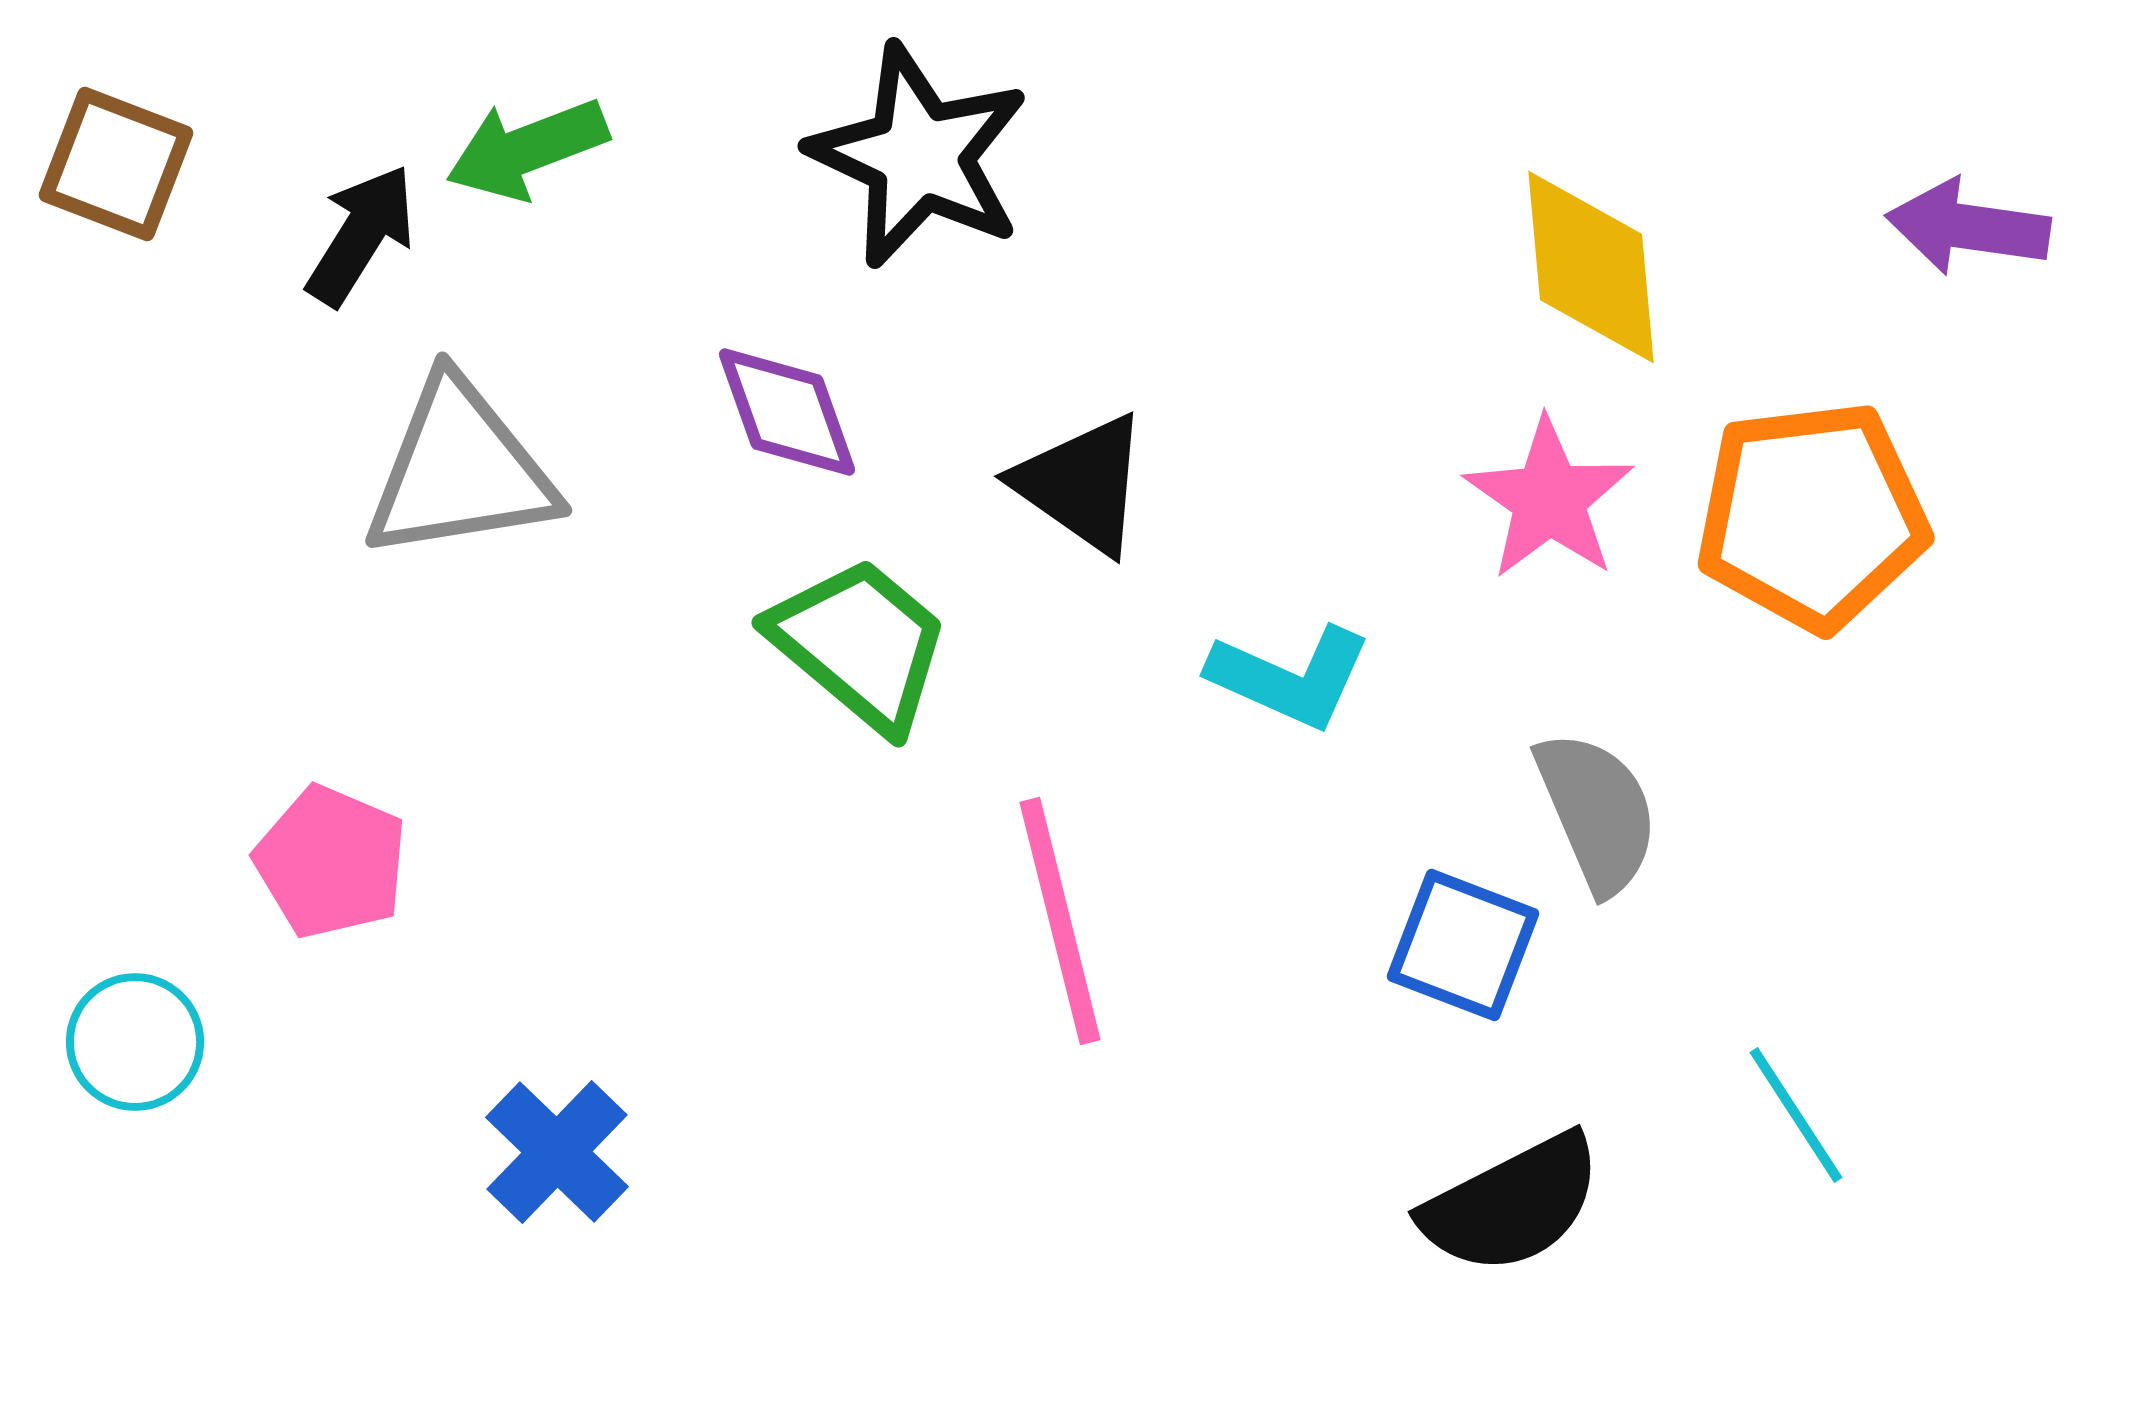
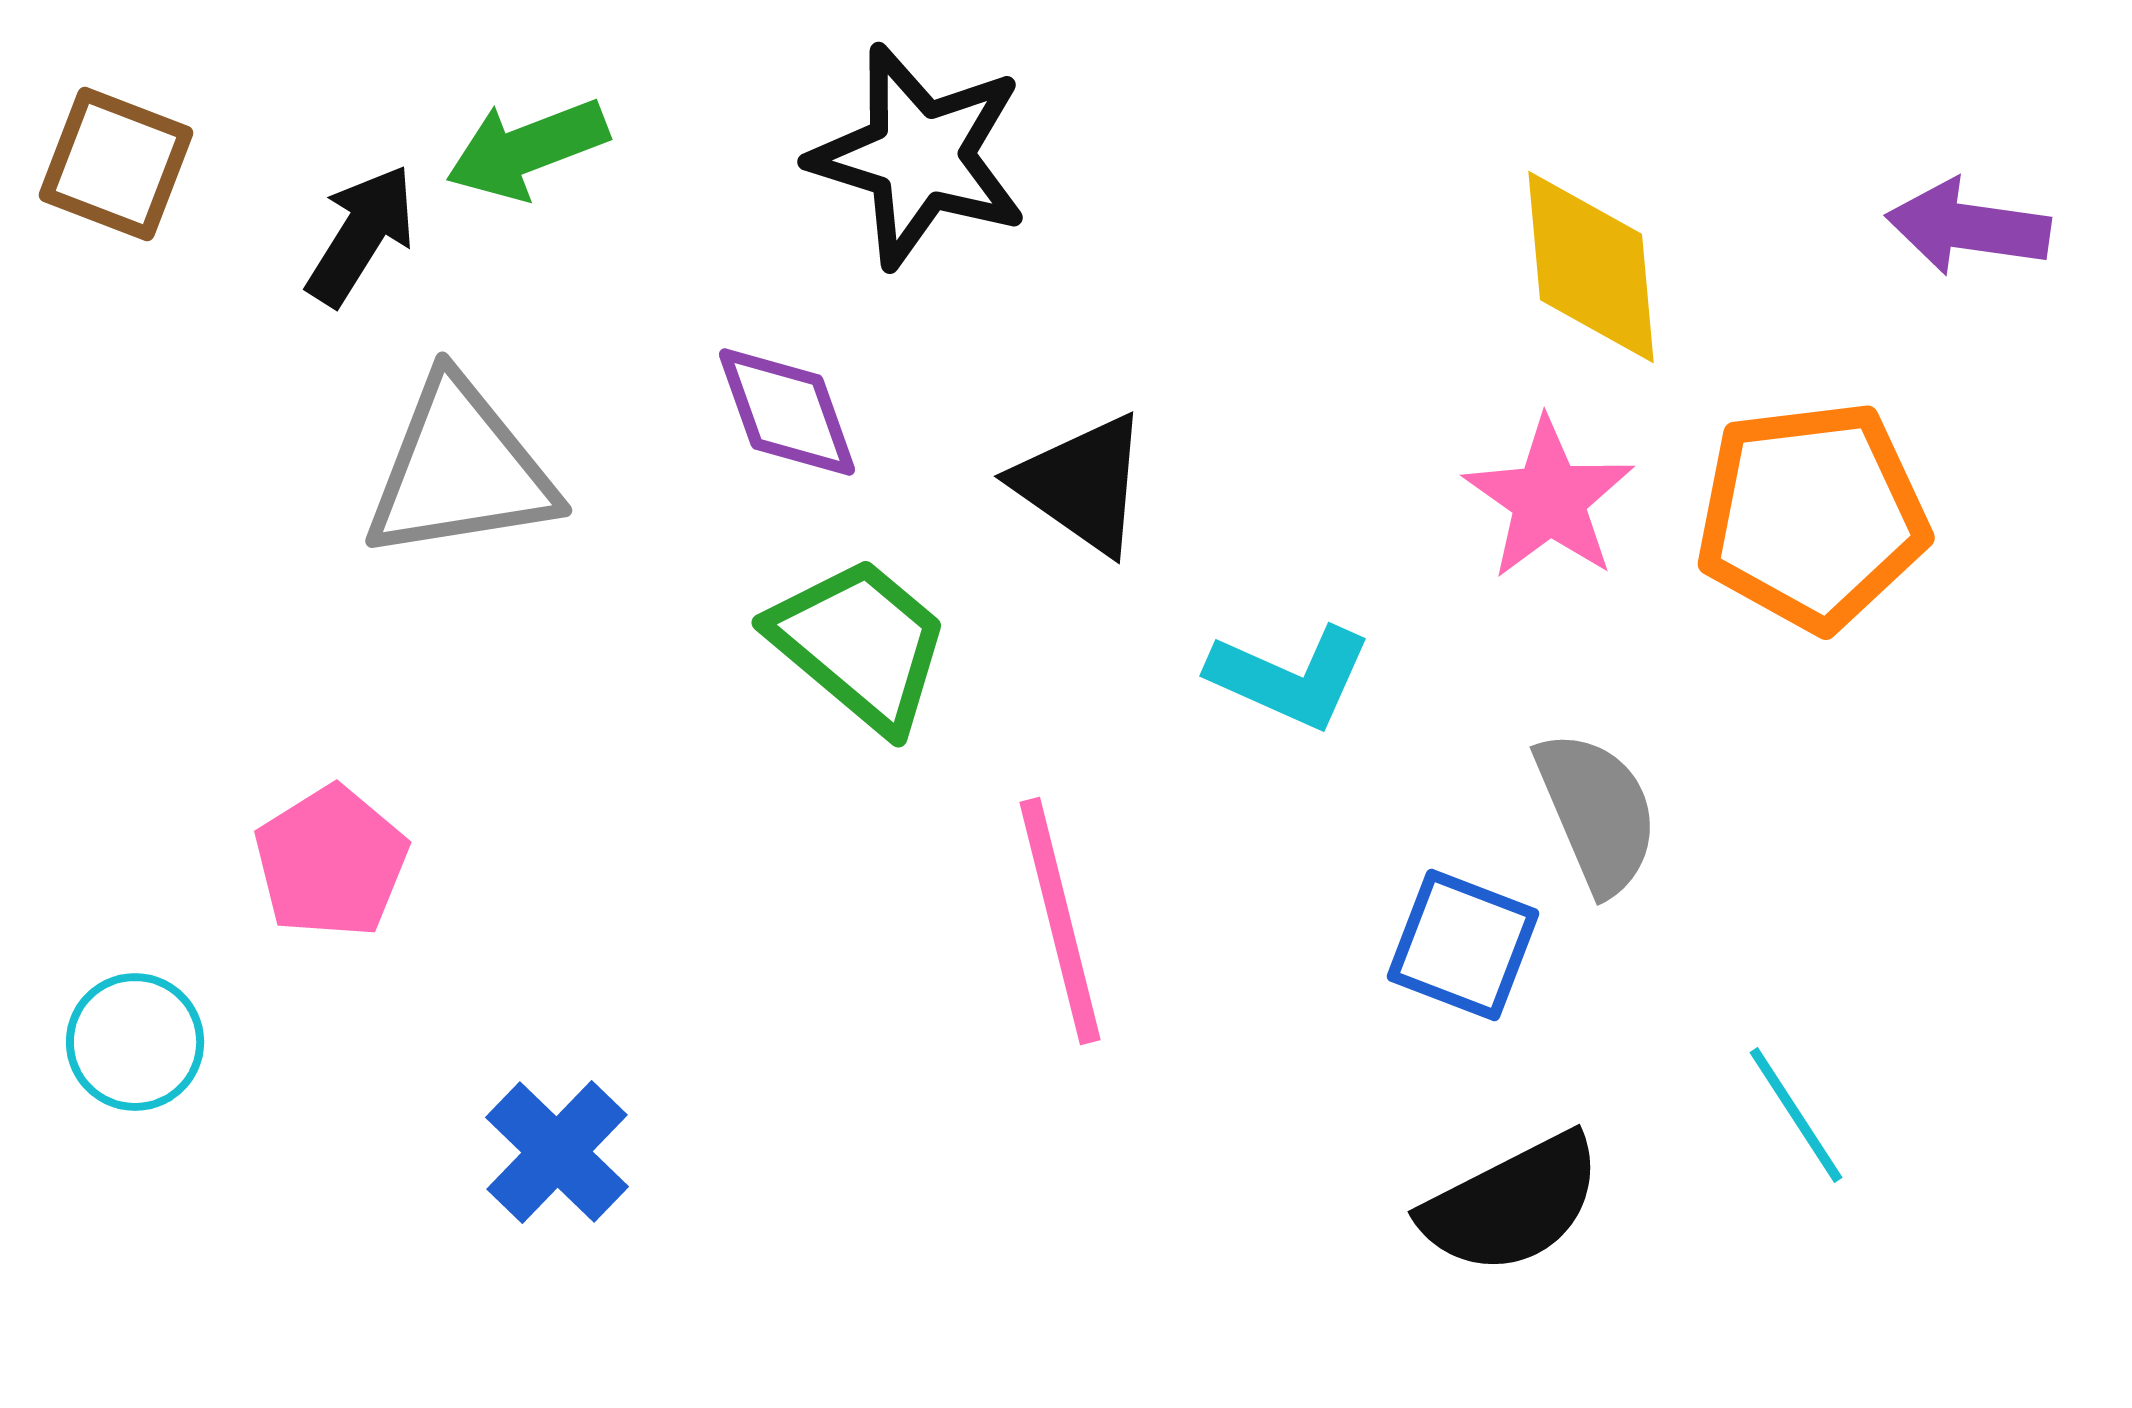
black star: rotated 8 degrees counterclockwise
pink pentagon: rotated 17 degrees clockwise
